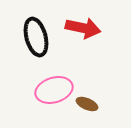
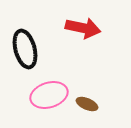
black ellipse: moved 11 px left, 12 px down
pink ellipse: moved 5 px left, 5 px down
